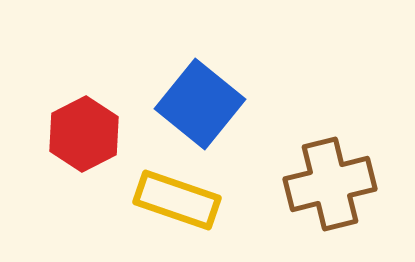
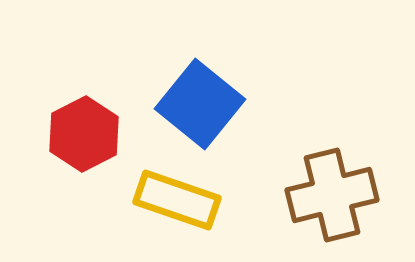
brown cross: moved 2 px right, 11 px down
